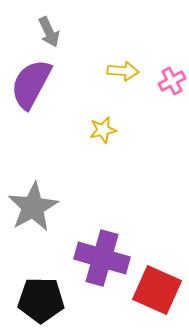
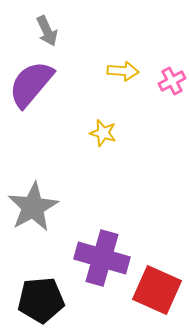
gray arrow: moved 2 px left, 1 px up
purple semicircle: rotated 12 degrees clockwise
yellow star: moved 3 px down; rotated 28 degrees clockwise
black pentagon: rotated 6 degrees counterclockwise
